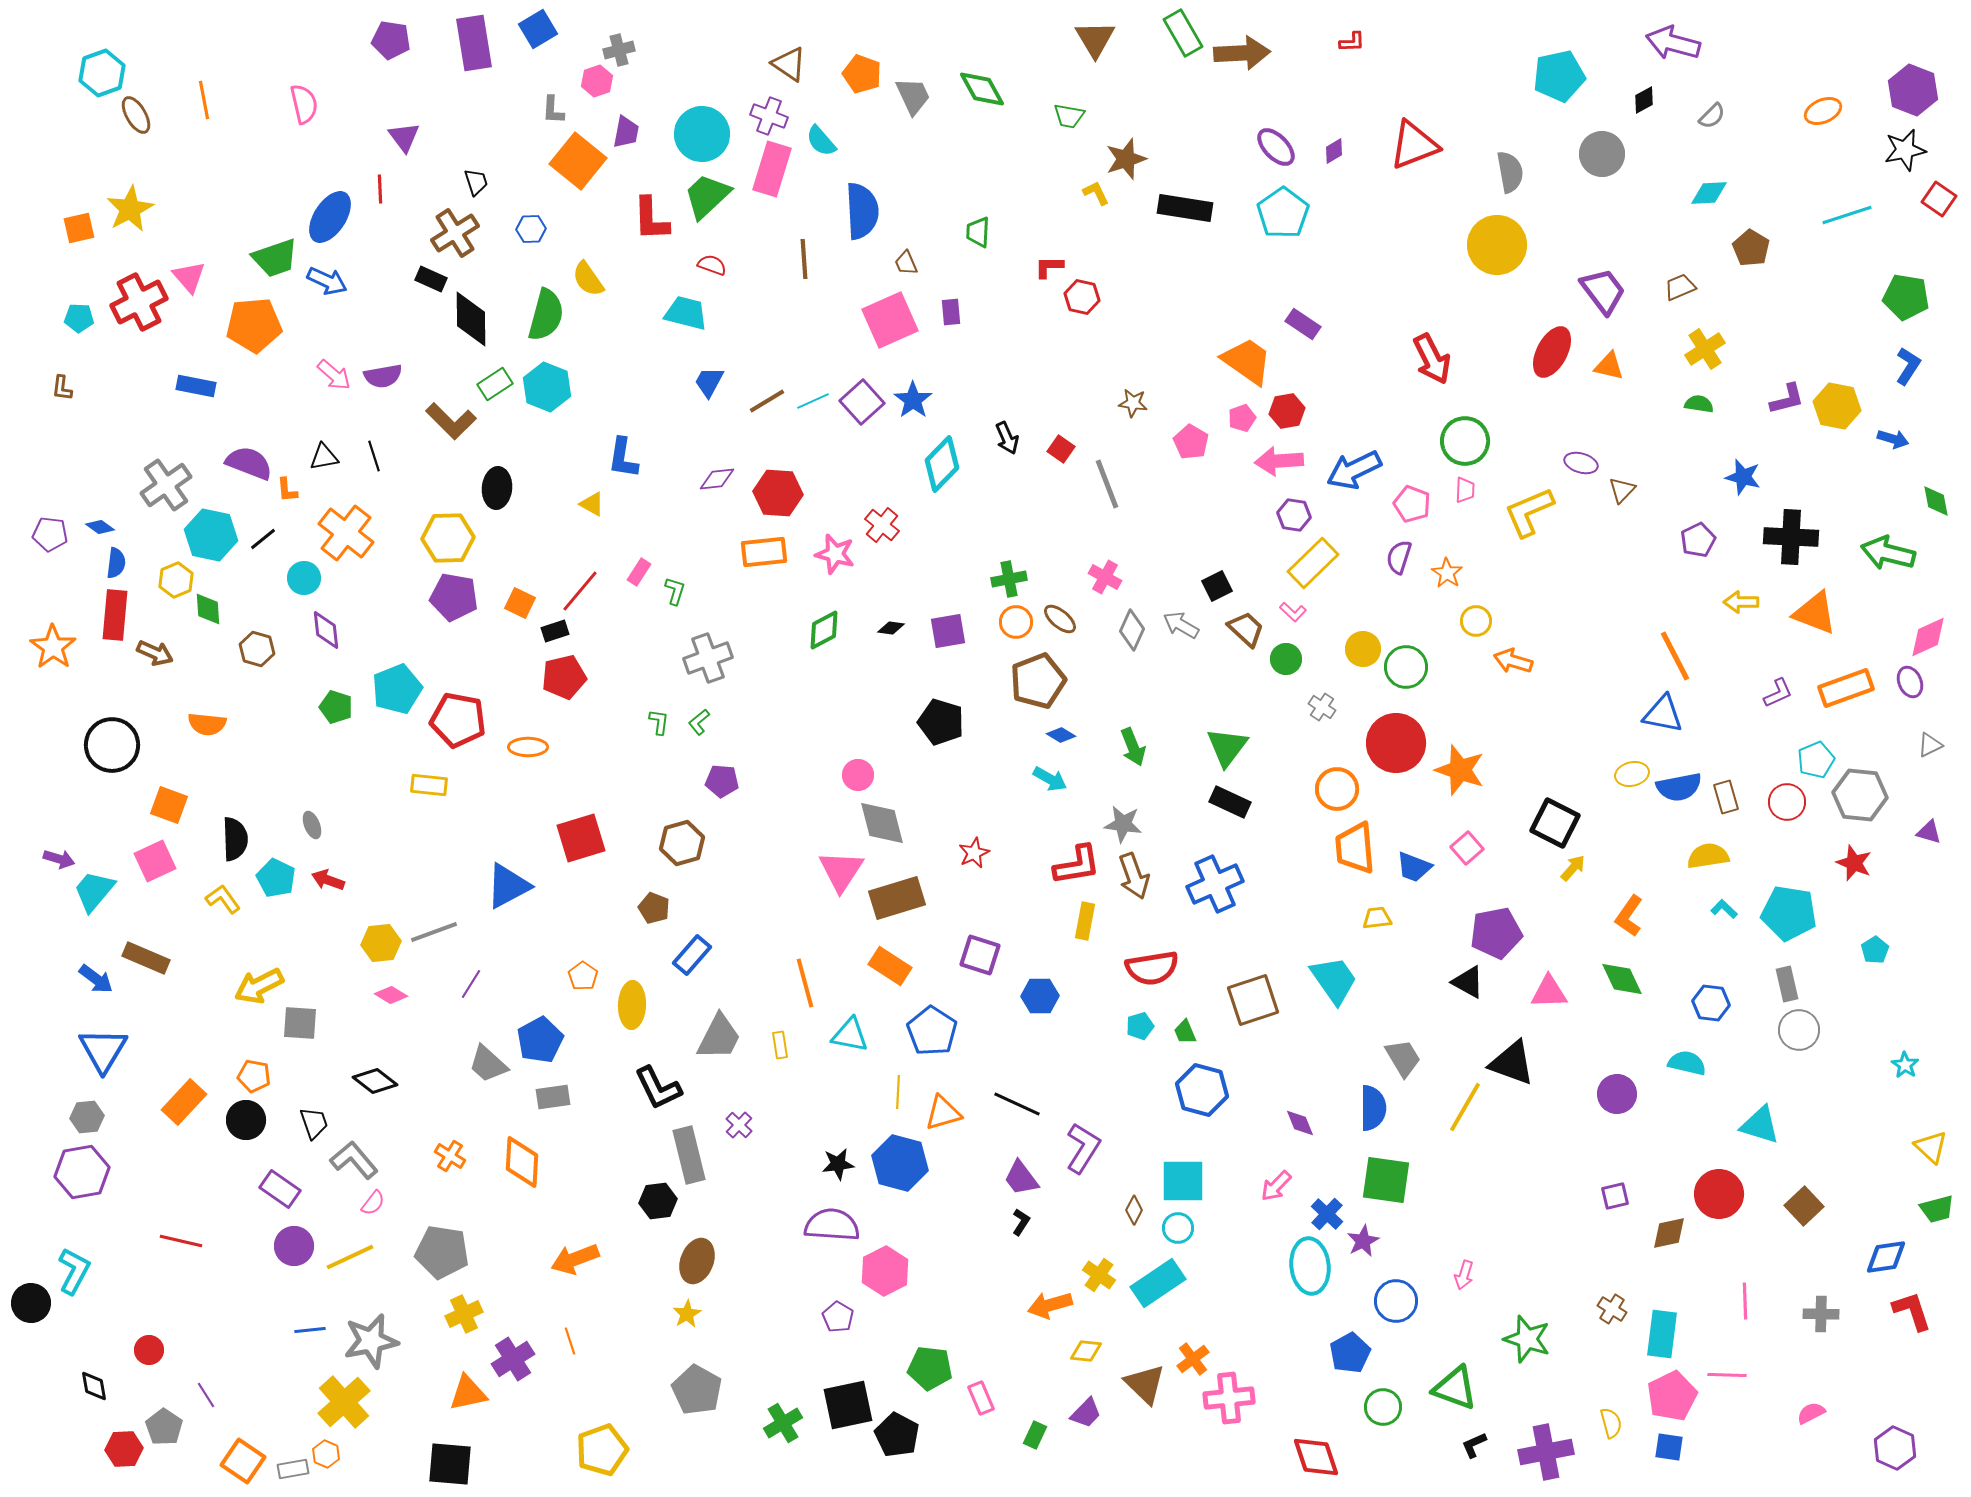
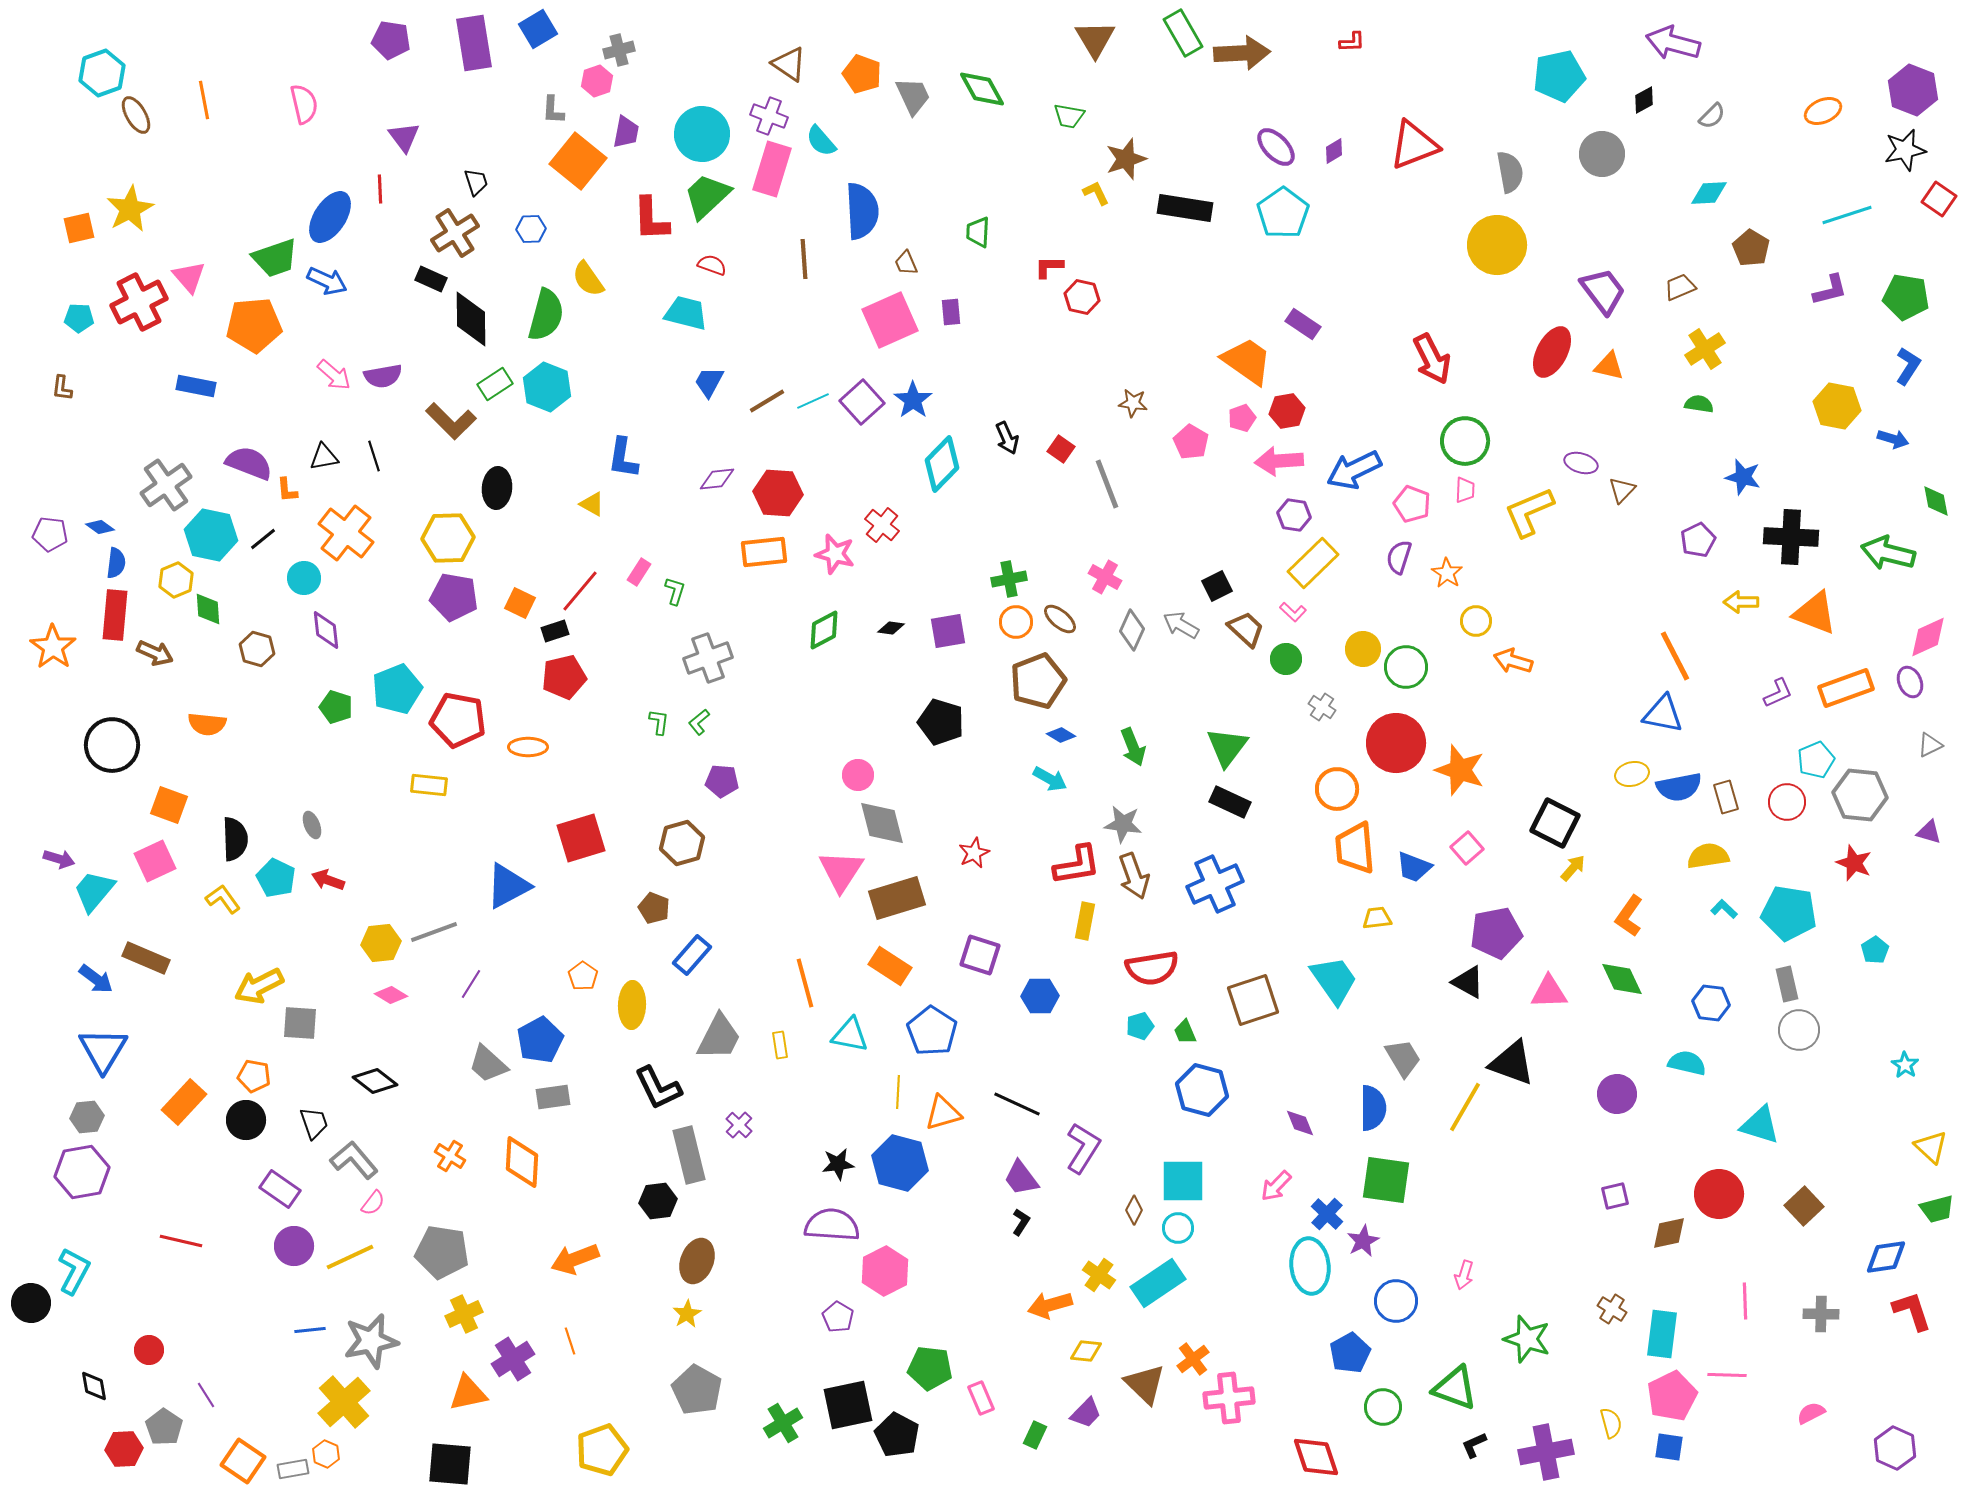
purple L-shape at (1787, 399): moved 43 px right, 109 px up
